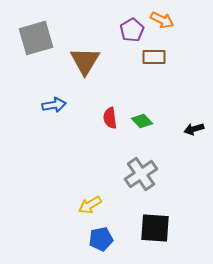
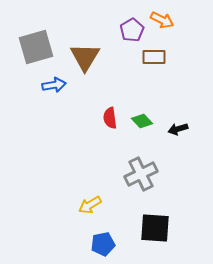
gray square: moved 9 px down
brown triangle: moved 4 px up
blue arrow: moved 20 px up
black arrow: moved 16 px left
gray cross: rotated 8 degrees clockwise
blue pentagon: moved 2 px right, 5 px down
